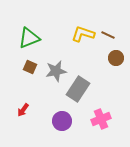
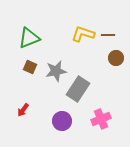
brown line: rotated 24 degrees counterclockwise
